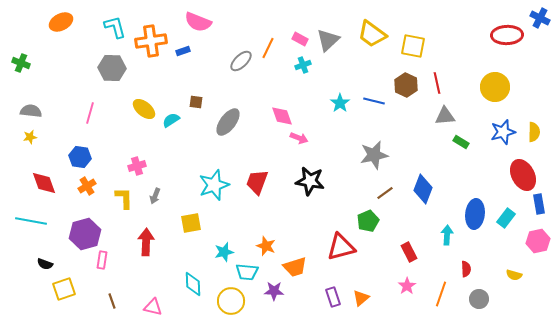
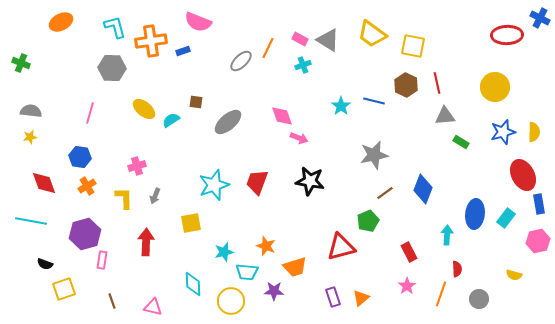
gray triangle at (328, 40): rotated 45 degrees counterclockwise
cyan star at (340, 103): moved 1 px right, 3 px down
gray ellipse at (228, 122): rotated 12 degrees clockwise
red semicircle at (466, 269): moved 9 px left
